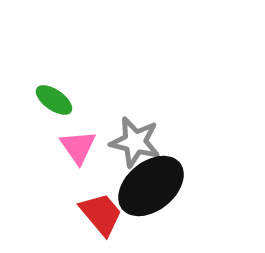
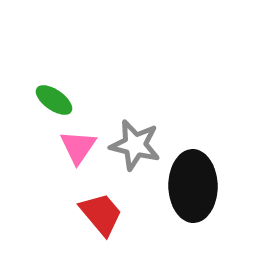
gray star: moved 3 px down
pink triangle: rotated 9 degrees clockwise
black ellipse: moved 42 px right; rotated 52 degrees counterclockwise
